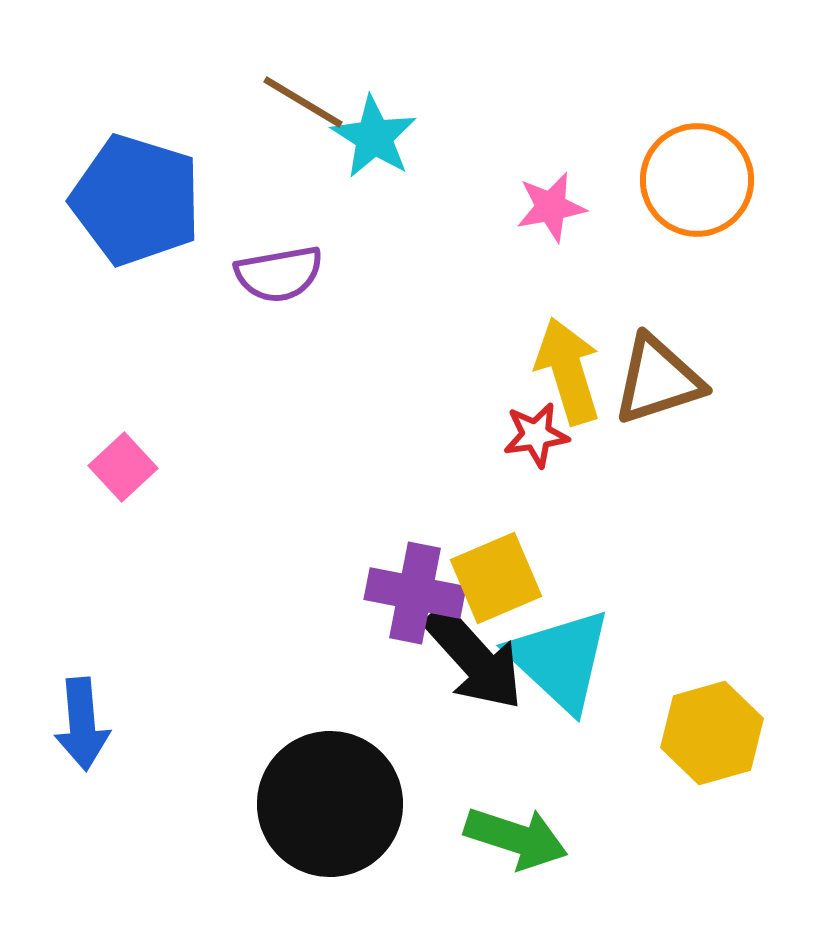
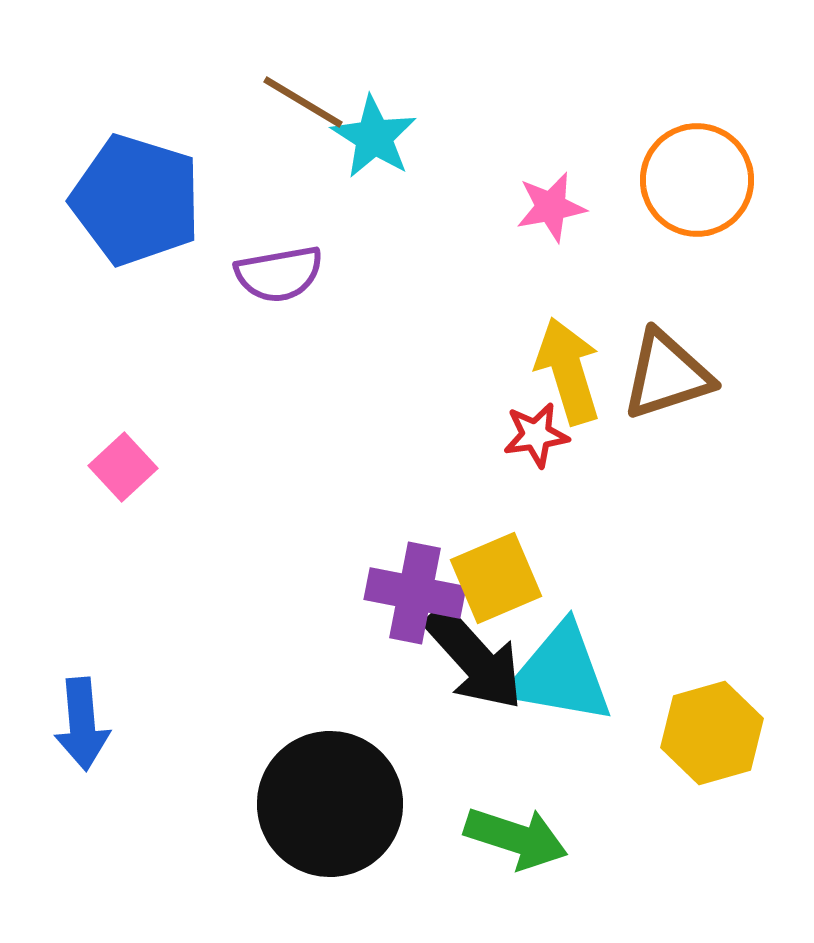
brown triangle: moved 9 px right, 5 px up
cyan triangle: moved 14 px down; rotated 33 degrees counterclockwise
